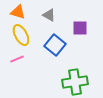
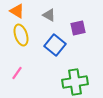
orange triangle: moved 1 px left, 1 px up; rotated 14 degrees clockwise
purple square: moved 2 px left; rotated 14 degrees counterclockwise
yellow ellipse: rotated 10 degrees clockwise
pink line: moved 14 px down; rotated 32 degrees counterclockwise
